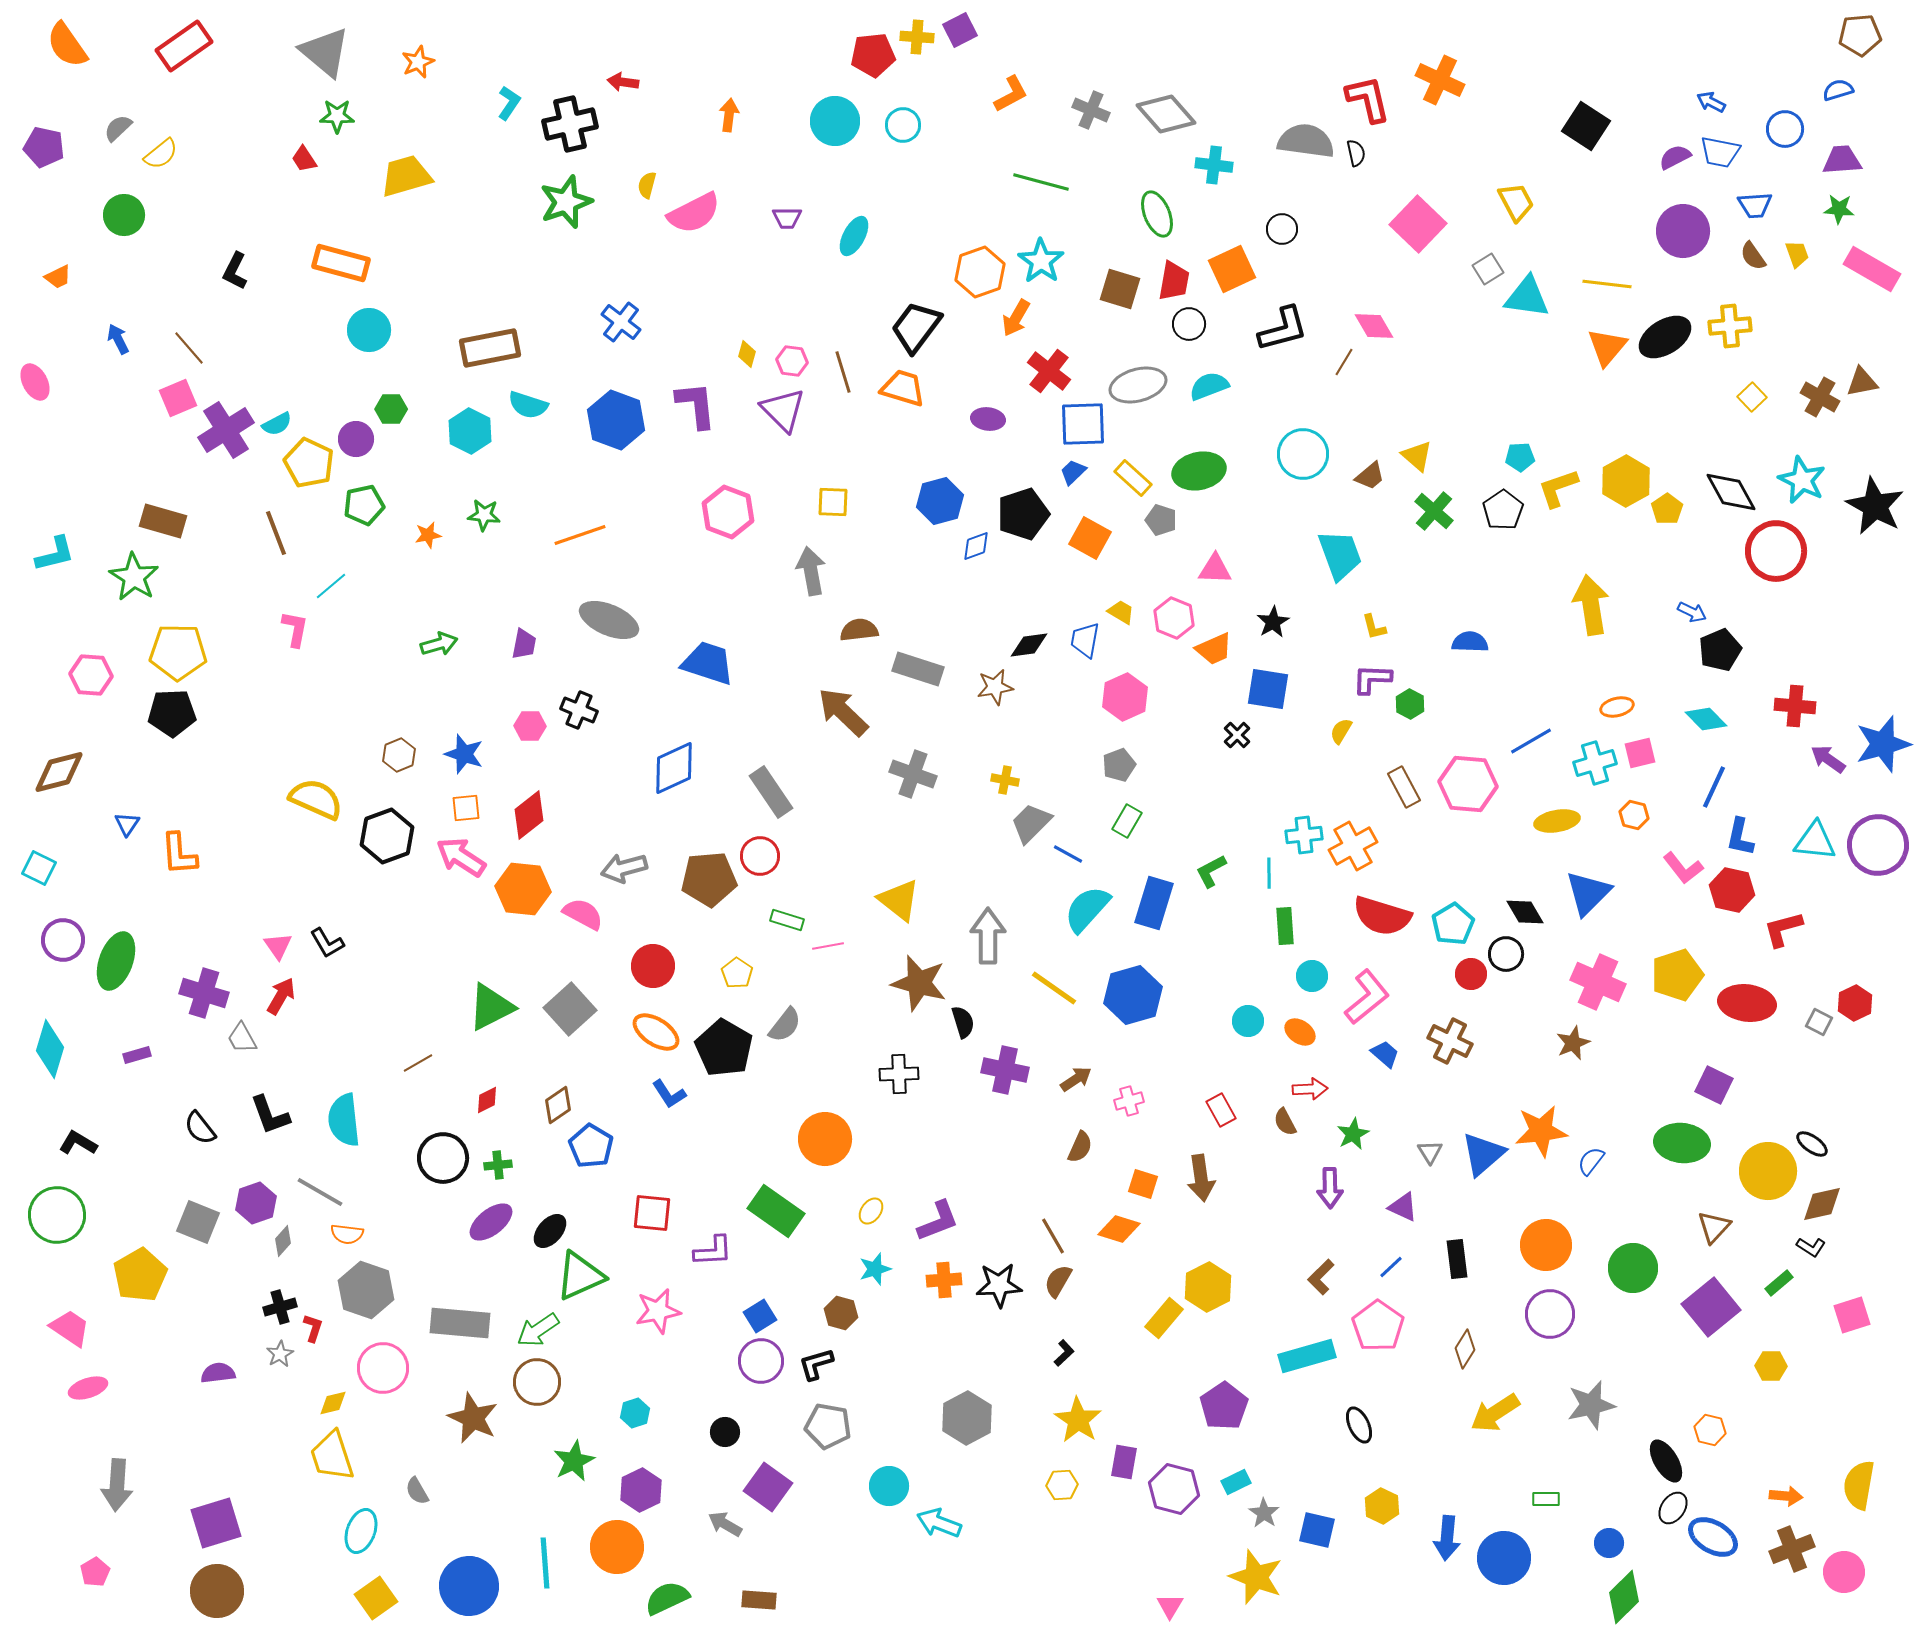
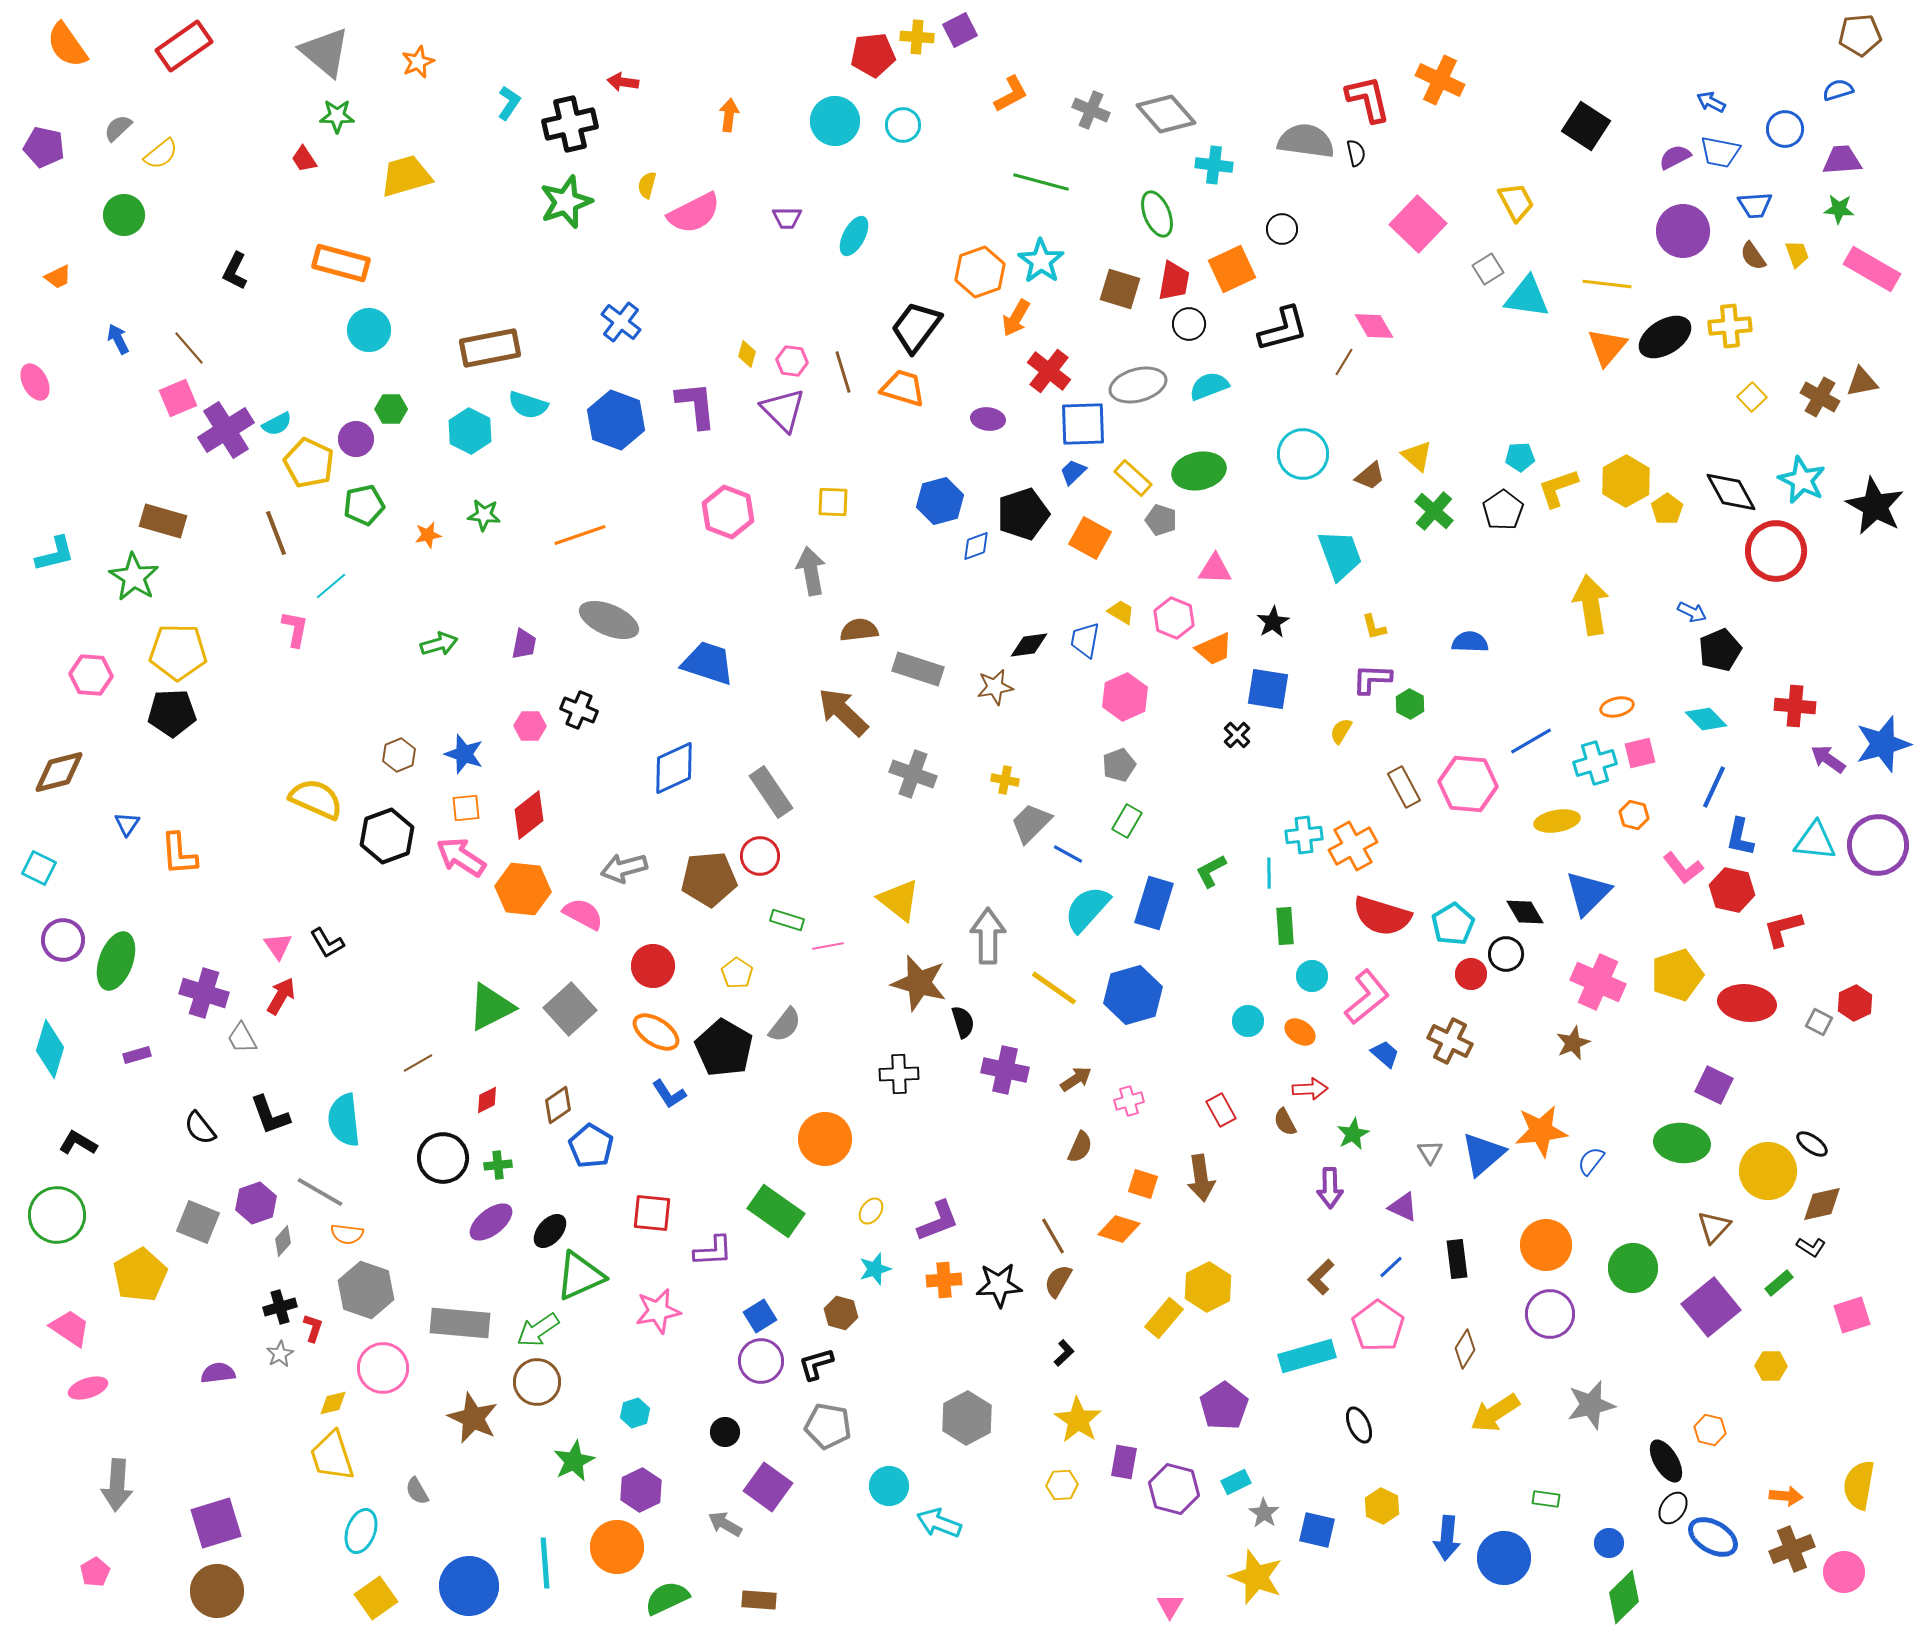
green rectangle at (1546, 1499): rotated 8 degrees clockwise
